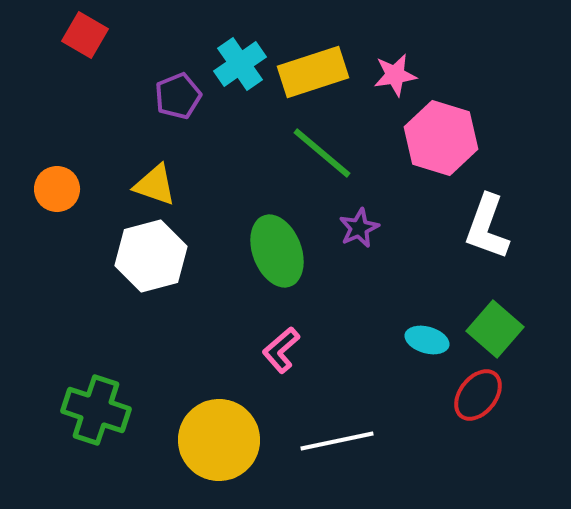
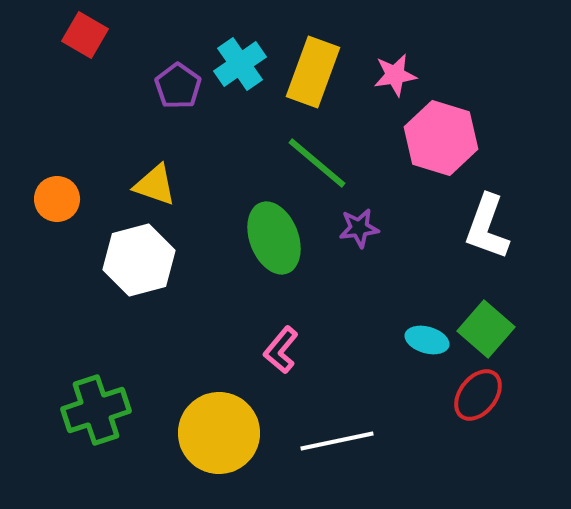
yellow rectangle: rotated 52 degrees counterclockwise
purple pentagon: moved 10 px up; rotated 15 degrees counterclockwise
green line: moved 5 px left, 10 px down
orange circle: moved 10 px down
purple star: rotated 18 degrees clockwise
green ellipse: moved 3 px left, 13 px up
white hexagon: moved 12 px left, 4 px down
green square: moved 9 px left
pink L-shape: rotated 9 degrees counterclockwise
green cross: rotated 36 degrees counterclockwise
yellow circle: moved 7 px up
